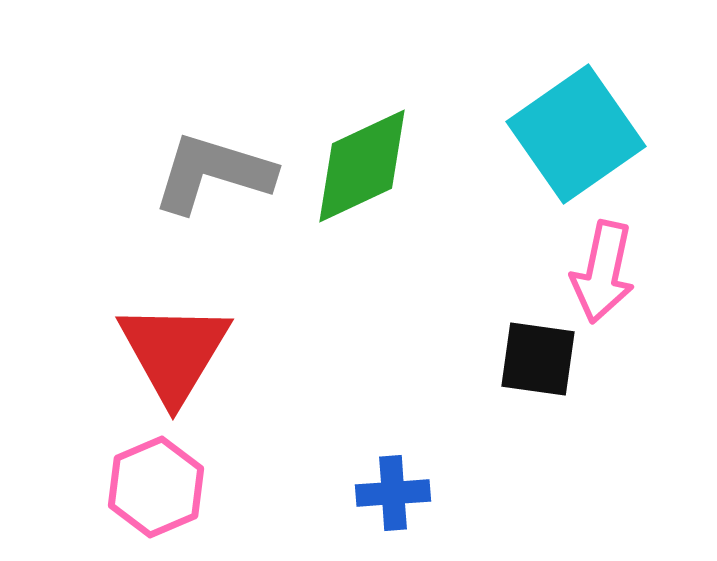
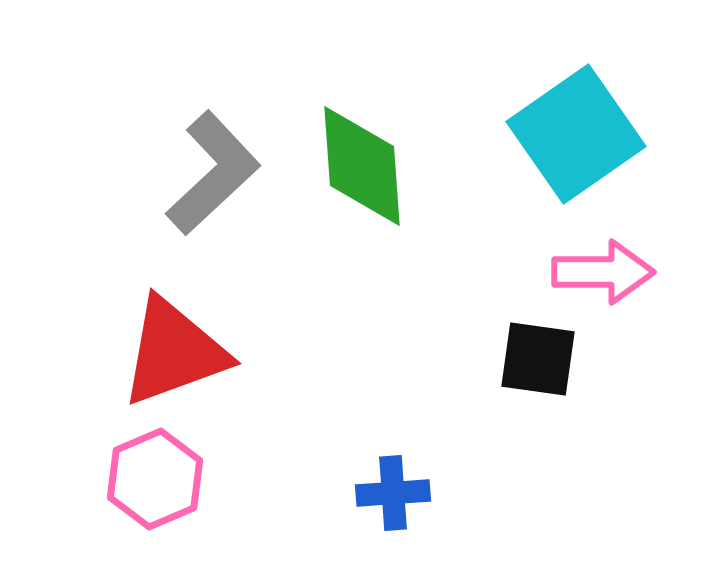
green diamond: rotated 69 degrees counterclockwise
gray L-shape: rotated 120 degrees clockwise
pink arrow: rotated 102 degrees counterclockwise
red triangle: rotated 39 degrees clockwise
pink hexagon: moved 1 px left, 8 px up
